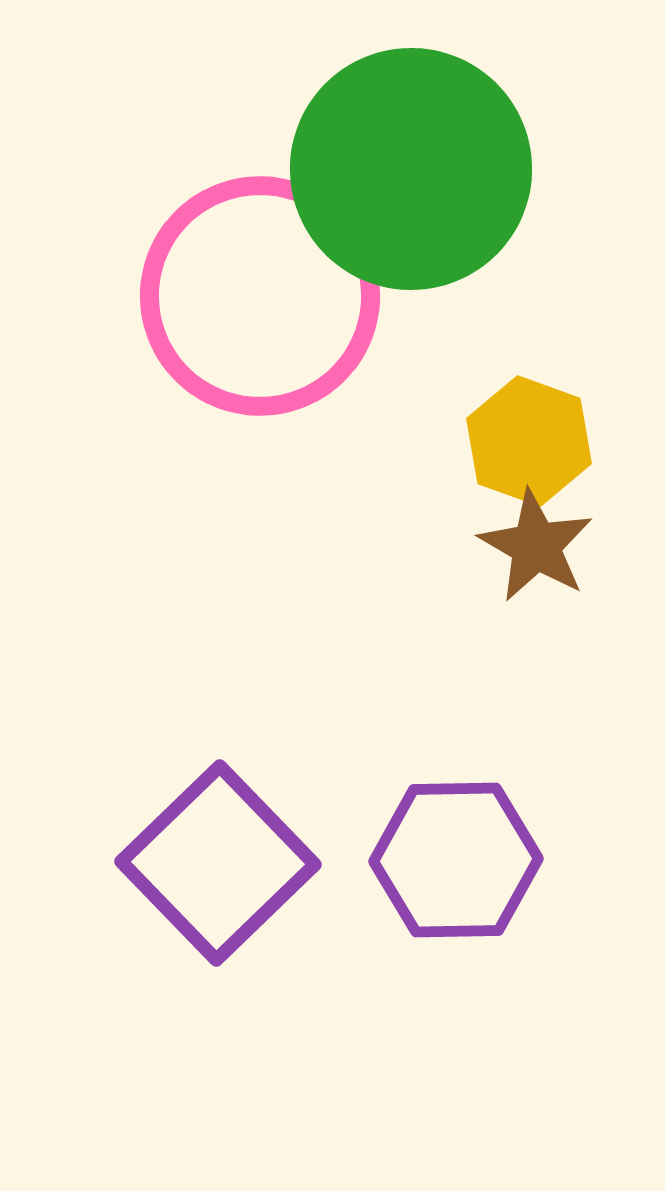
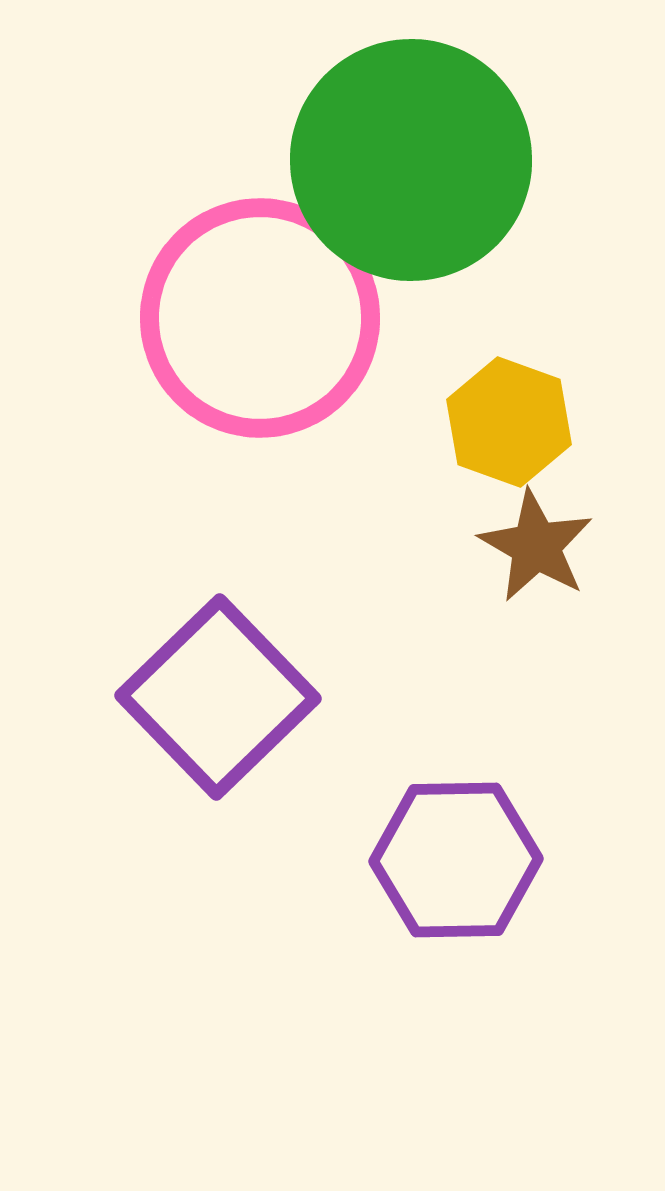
green circle: moved 9 px up
pink circle: moved 22 px down
yellow hexagon: moved 20 px left, 19 px up
purple square: moved 166 px up
